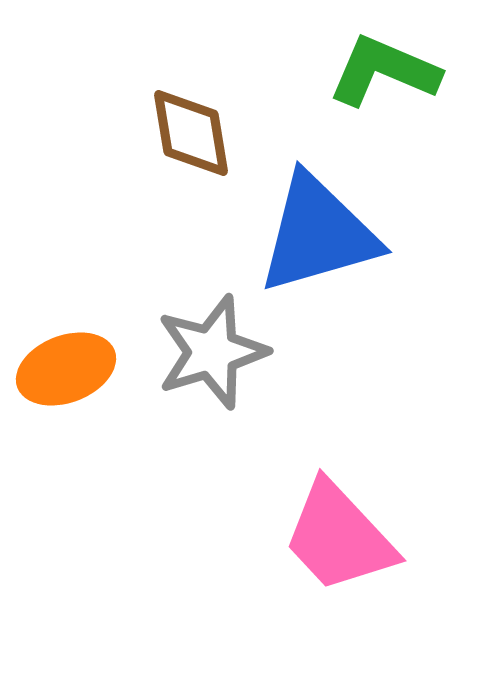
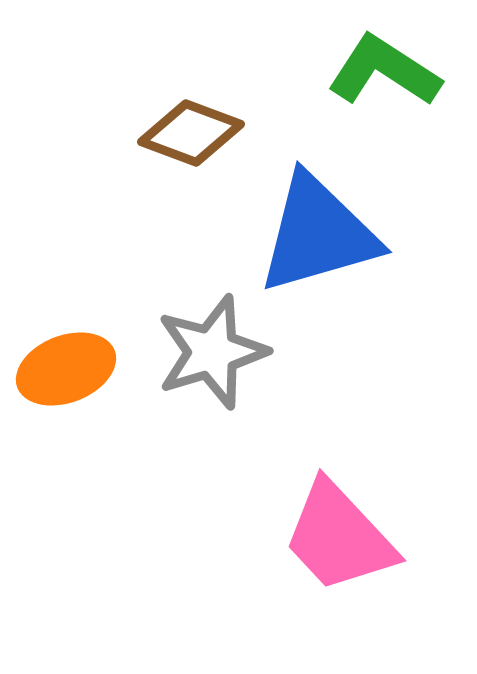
green L-shape: rotated 10 degrees clockwise
brown diamond: rotated 60 degrees counterclockwise
